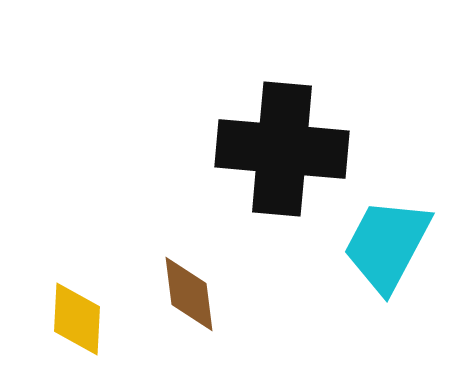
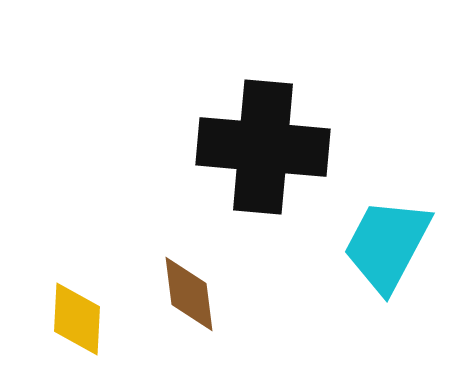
black cross: moved 19 px left, 2 px up
